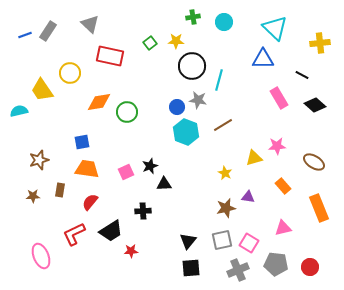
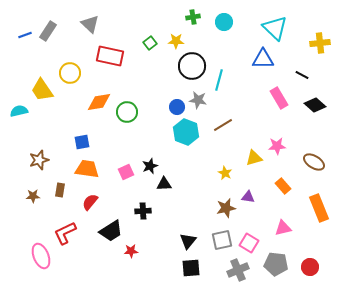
red L-shape at (74, 234): moved 9 px left, 1 px up
